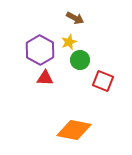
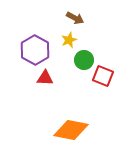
yellow star: moved 2 px up
purple hexagon: moved 5 px left
green circle: moved 4 px right
red square: moved 5 px up
orange diamond: moved 3 px left
